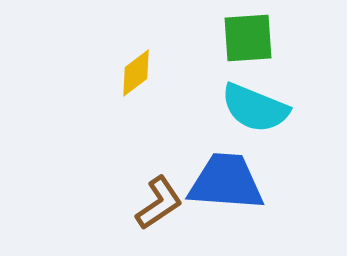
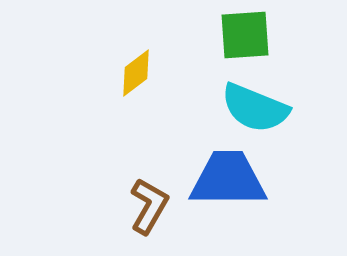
green square: moved 3 px left, 3 px up
blue trapezoid: moved 2 px right, 3 px up; rotated 4 degrees counterclockwise
brown L-shape: moved 10 px left, 3 px down; rotated 26 degrees counterclockwise
